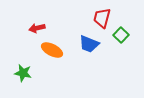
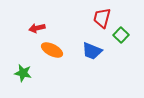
blue trapezoid: moved 3 px right, 7 px down
